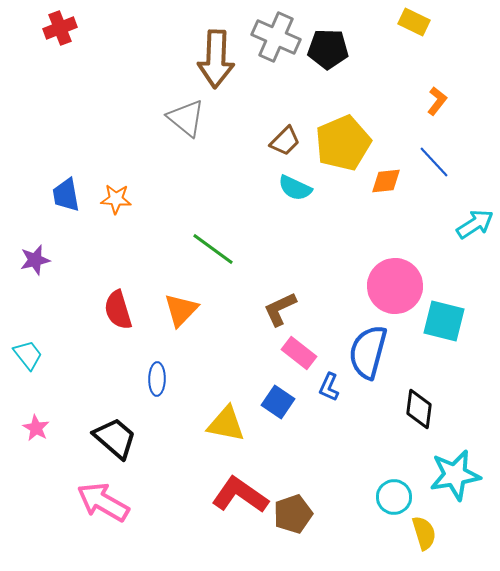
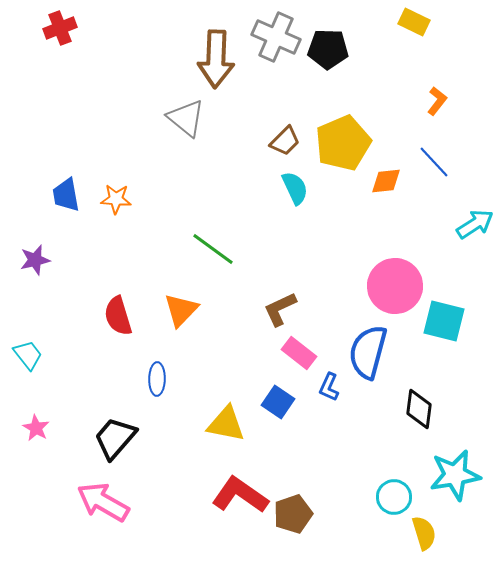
cyan semicircle: rotated 140 degrees counterclockwise
red semicircle: moved 6 px down
black trapezoid: rotated 90 degrees counterclockwise
